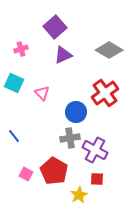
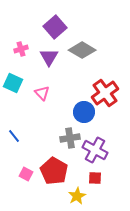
gray diamond: moved 27 px left
purple triangle: moved 14 px left, 2 px down; rotated 36 degrees counterclockwise
cyan square: moved 1 px left
blue circle: moved 8 px right
red square: moved 2 px left, 1 px up
yellow star: moved 2 px left, 1 px down
